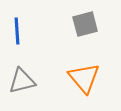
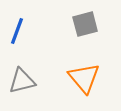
blue line: rotated 24 degrees clockwise
